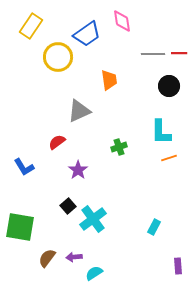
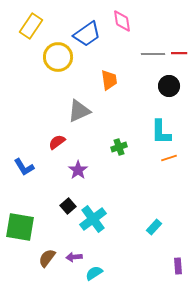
cyan rectangle: rotated 14 degrees clockwise
